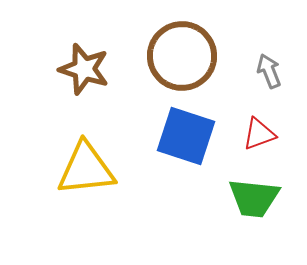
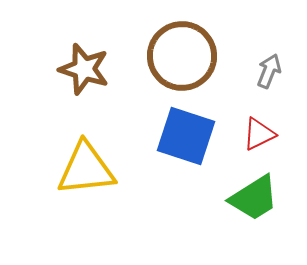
gray arrow: rotated 44 degrees clockwise
red triangle: rotated 6 degrees counterclockwise
green trapezoid: rotated 38 degrees counterclockwise
